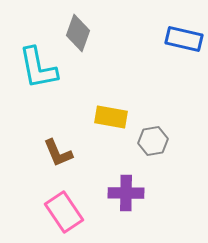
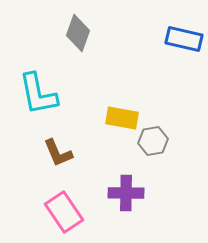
cyan L-shape: moved 26 px down
yellow rectangle: moved 11 px right, 1 px down
